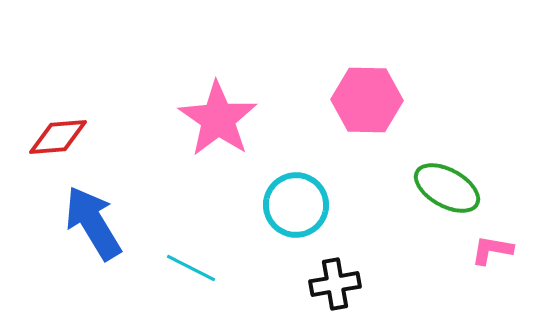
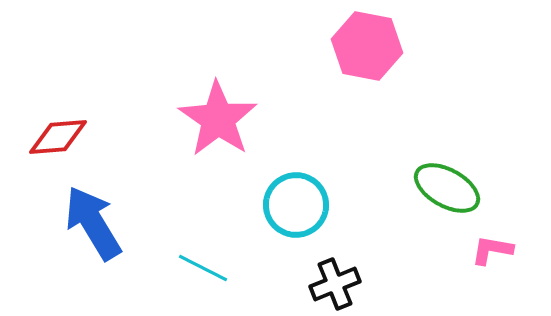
pink hexagon: moved 54 px up; rotated 10 degrees clockwise
cyan line: moved 12 px right
black cross: rotated 12 degrees counterclockwise
